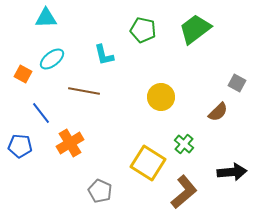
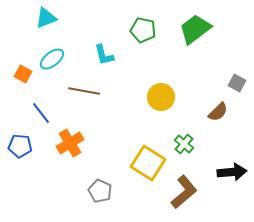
cyan triangle: rotated 20 degrees counterclockwise
